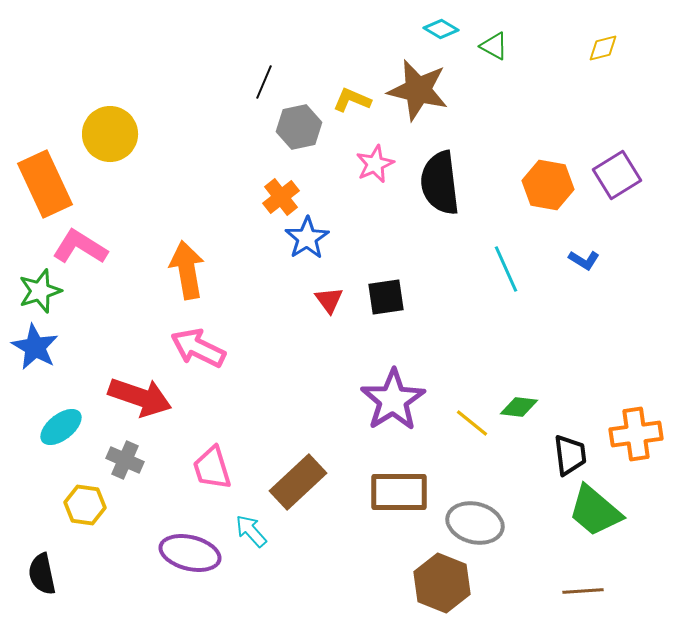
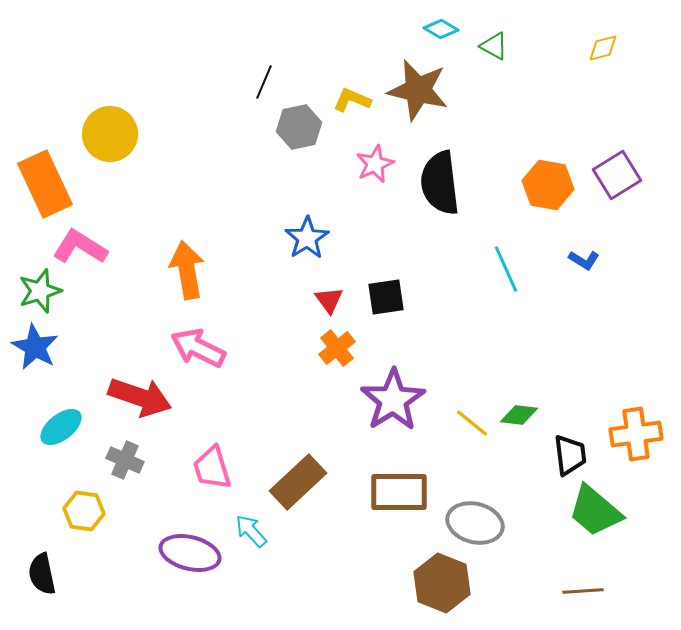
orange cross at (281, 197): moved 56 px right, 151 px down
green diamond at (519, 407): moved 8 px down
yellow hexagon at (85, 505): moved 1 px left, 6 px down
